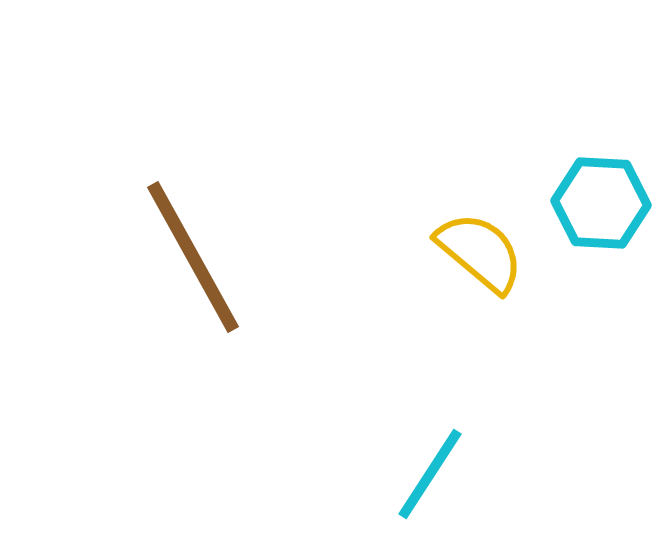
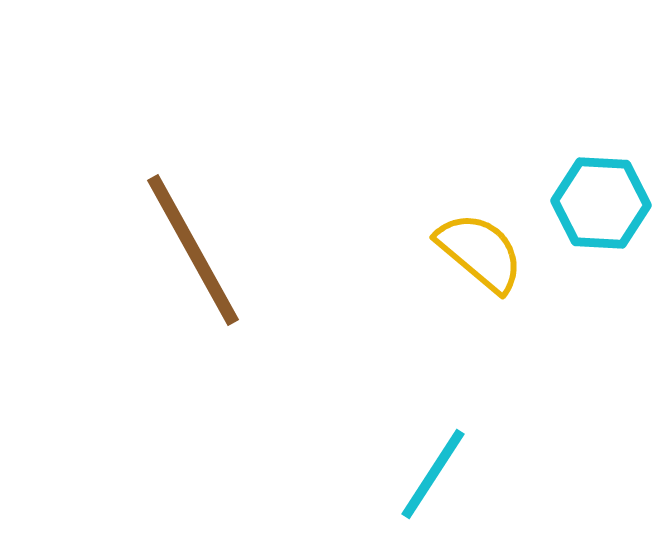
brown line: moved 7 px up
cyan line: moved 3 px right
